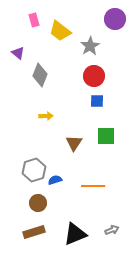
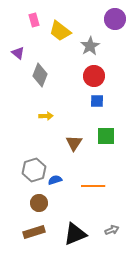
brown circle: moved 1 px right
